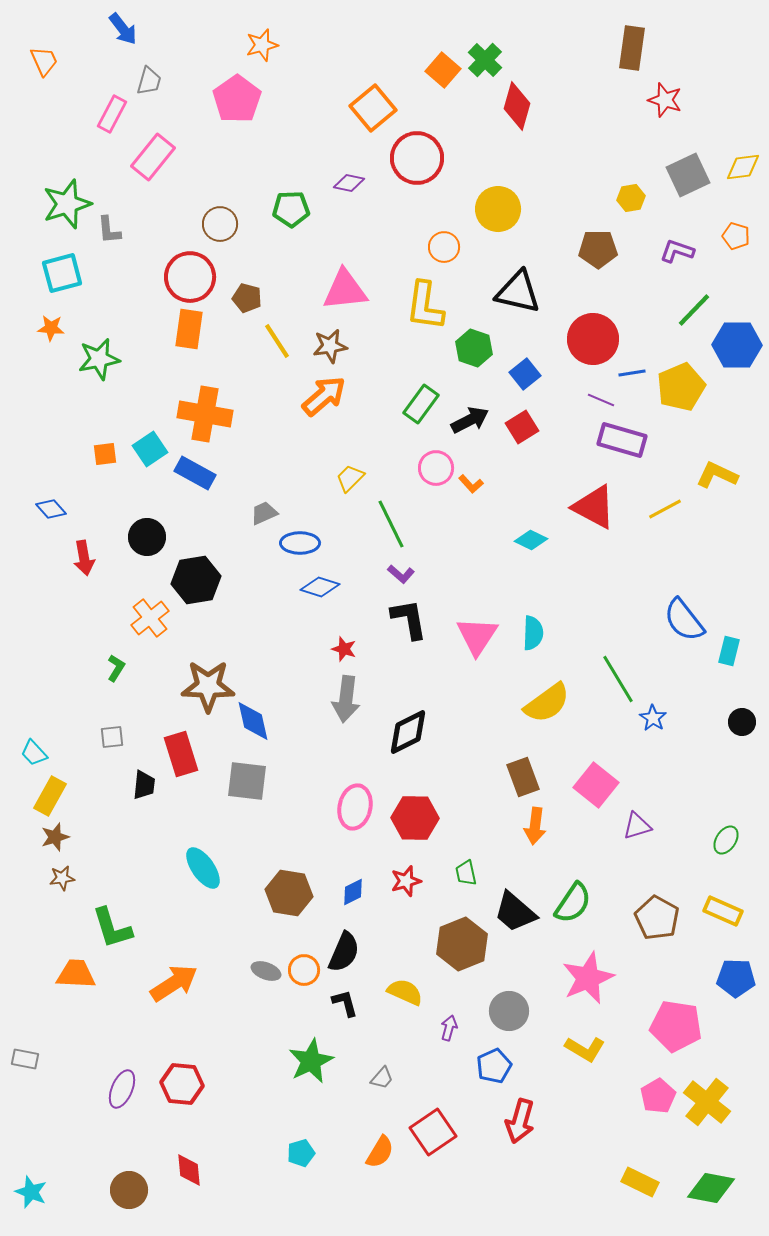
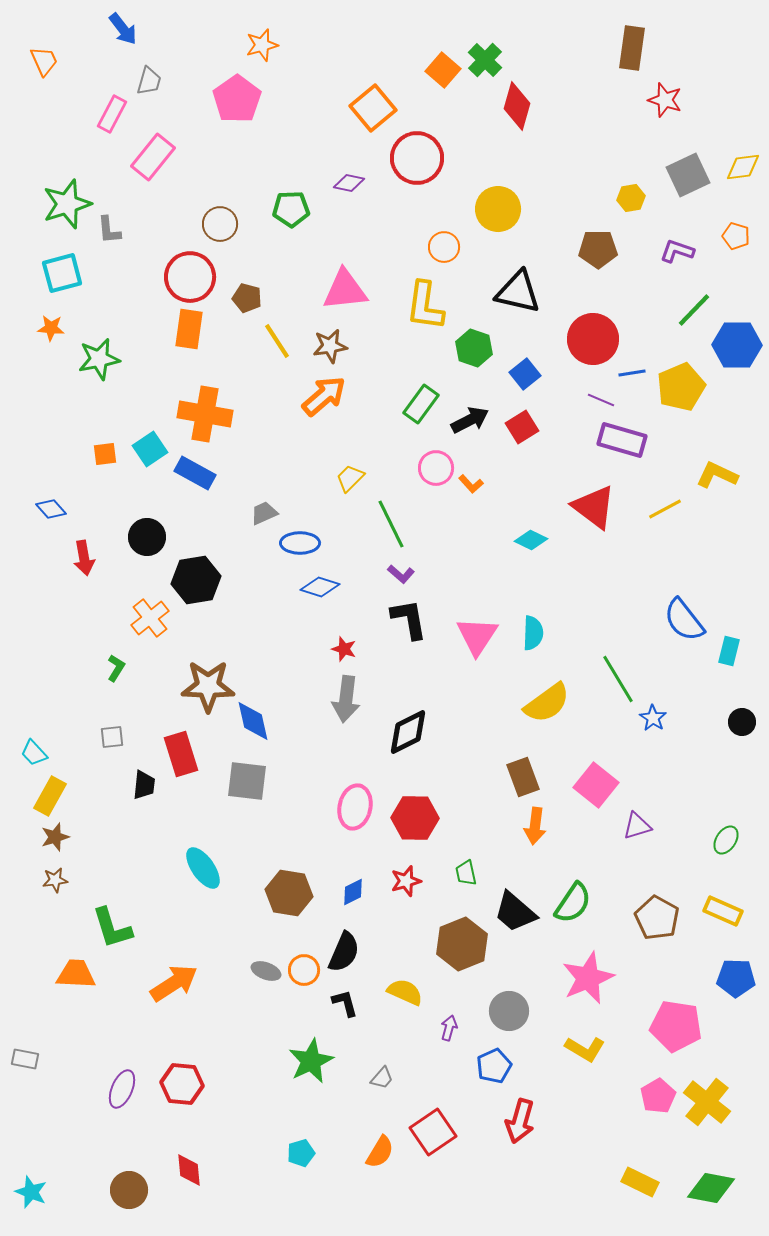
red triangle at (594, 507): rotated 9 degrees clockwise
brown star at (62, 878): moved 7 px left, 2 px down
